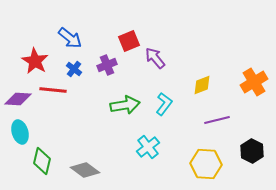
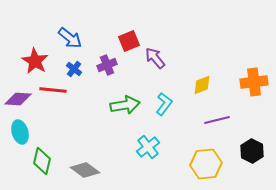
orange cross: rotated 24 degrees clockwise
yellow hexagon: rotated 8 degrees counterclockwise
